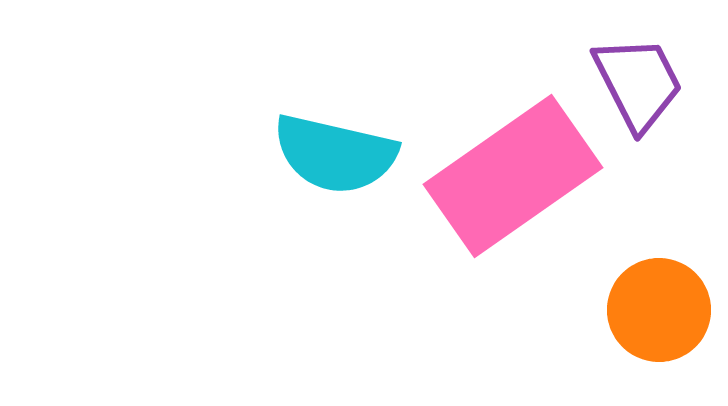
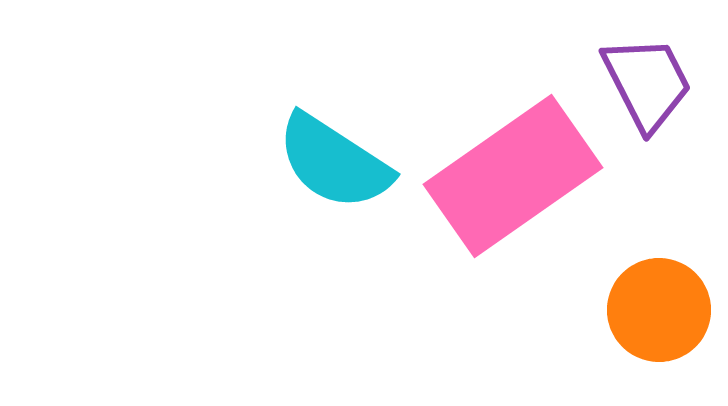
purple trapezoid: moved 9 px right
cyan semicircle: moved 1 px left, 8 px down; rotated 20 degrees clockwise
